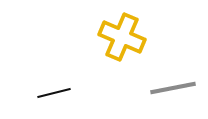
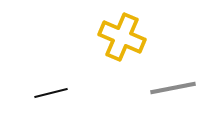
black line: moved 3 px left
